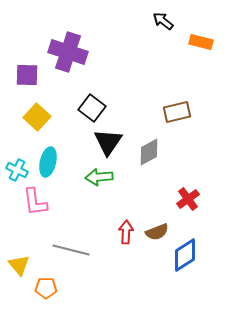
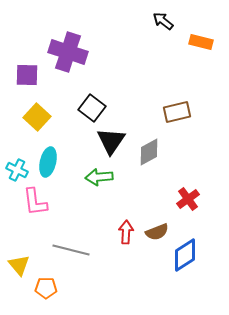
black triangle: moved 3 px right, 1 px up
